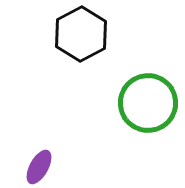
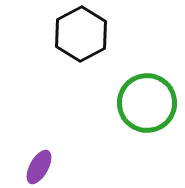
green circle: moved 1 px left
